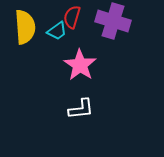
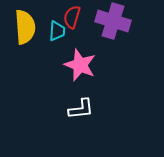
cyan trapezoid: rotated 50 degrees counterclockwise
pink star: rotated 12 degrees counterclockwise
